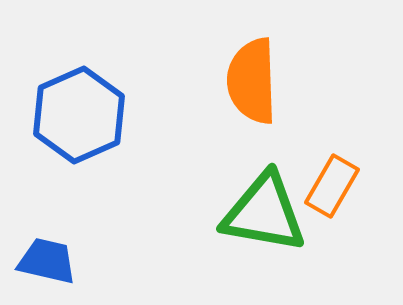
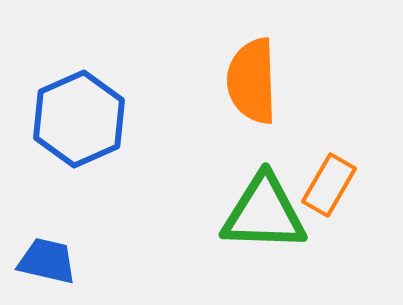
blue hexagon: moved 4 px down
orange rectangle: moved 3 px left, 1 px up
green triangle: rotated 8 degrees counterclockwise
